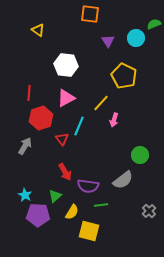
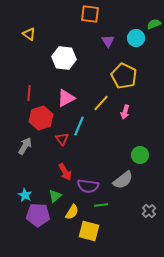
yellow triangle: moved 9 px left, 4 px down
white hexagon: moved 2 px left, 7 px up
pink arrow: moved 11 px right, 8 px up
